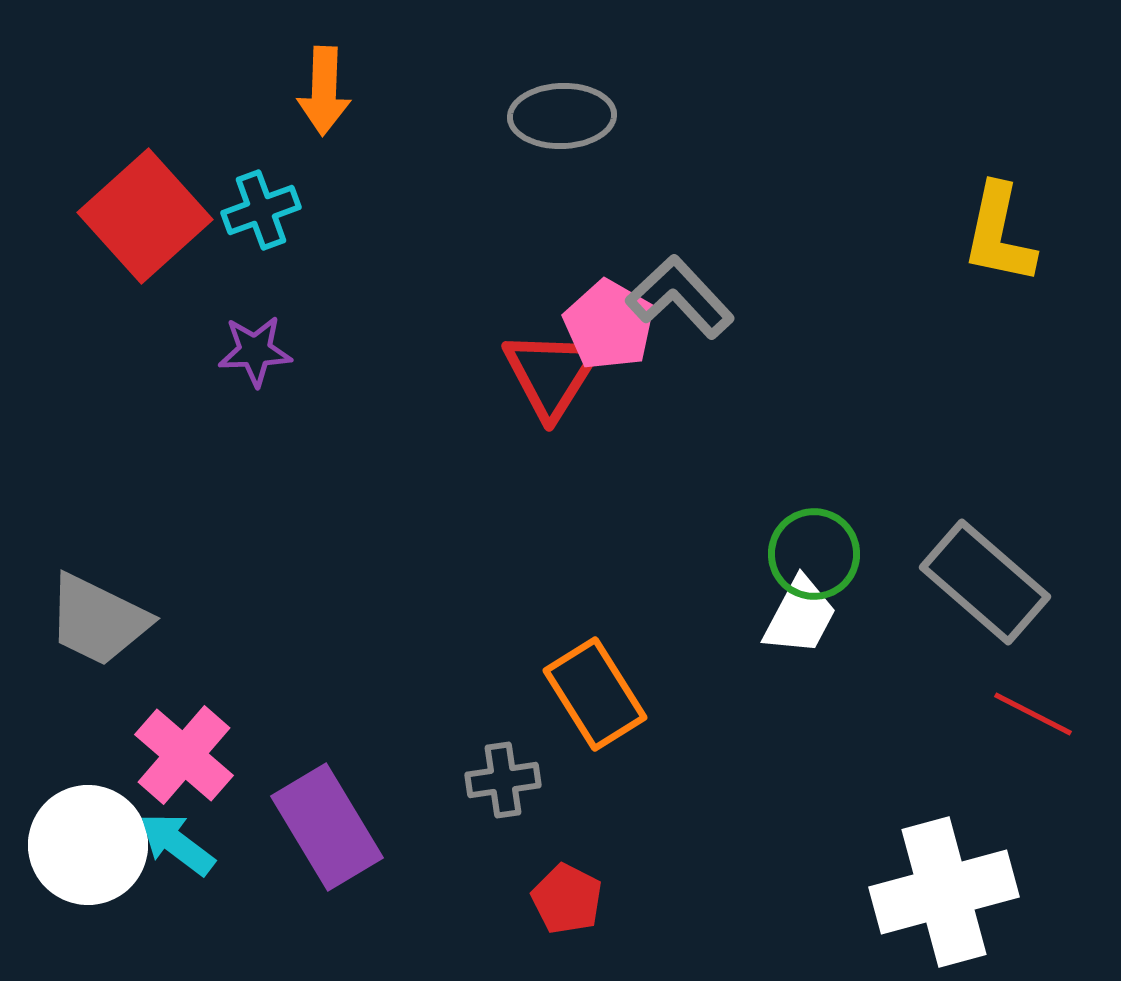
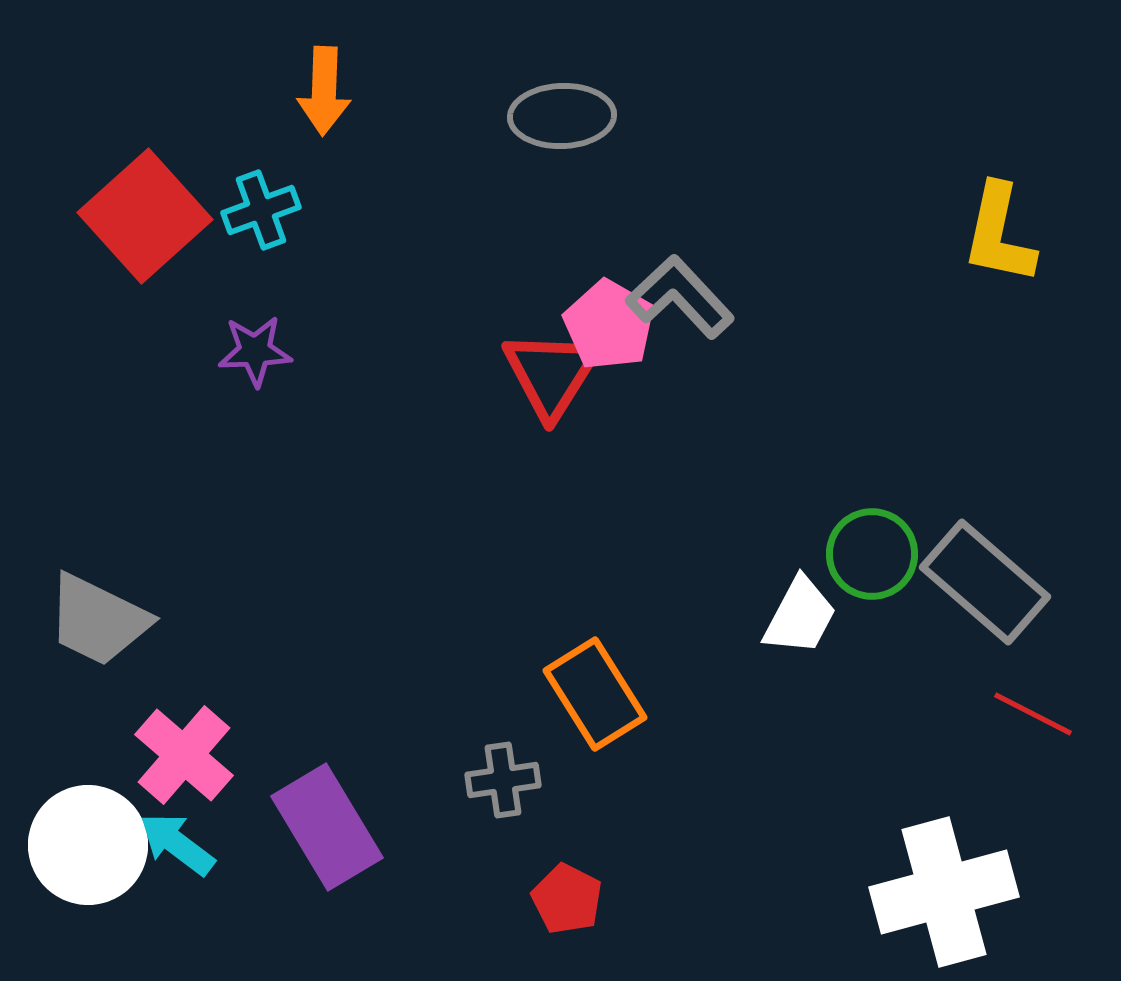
green circle: moved 58 px right
